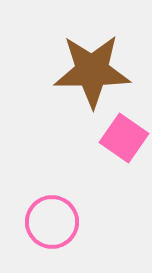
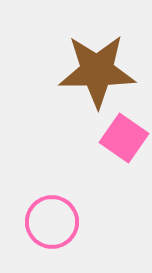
brown star: moved 5 px right
